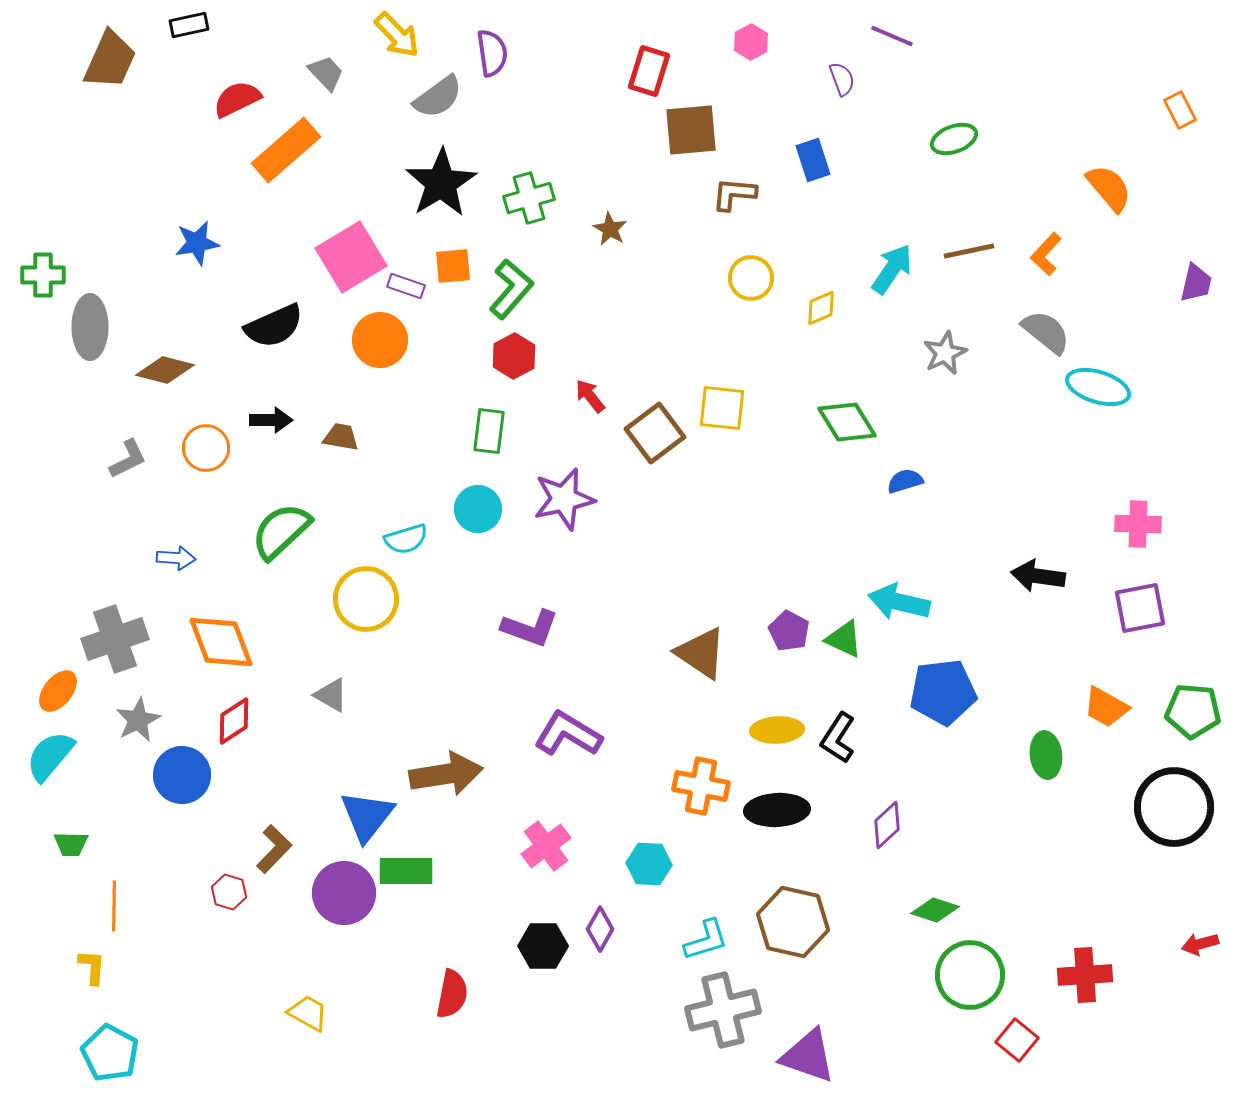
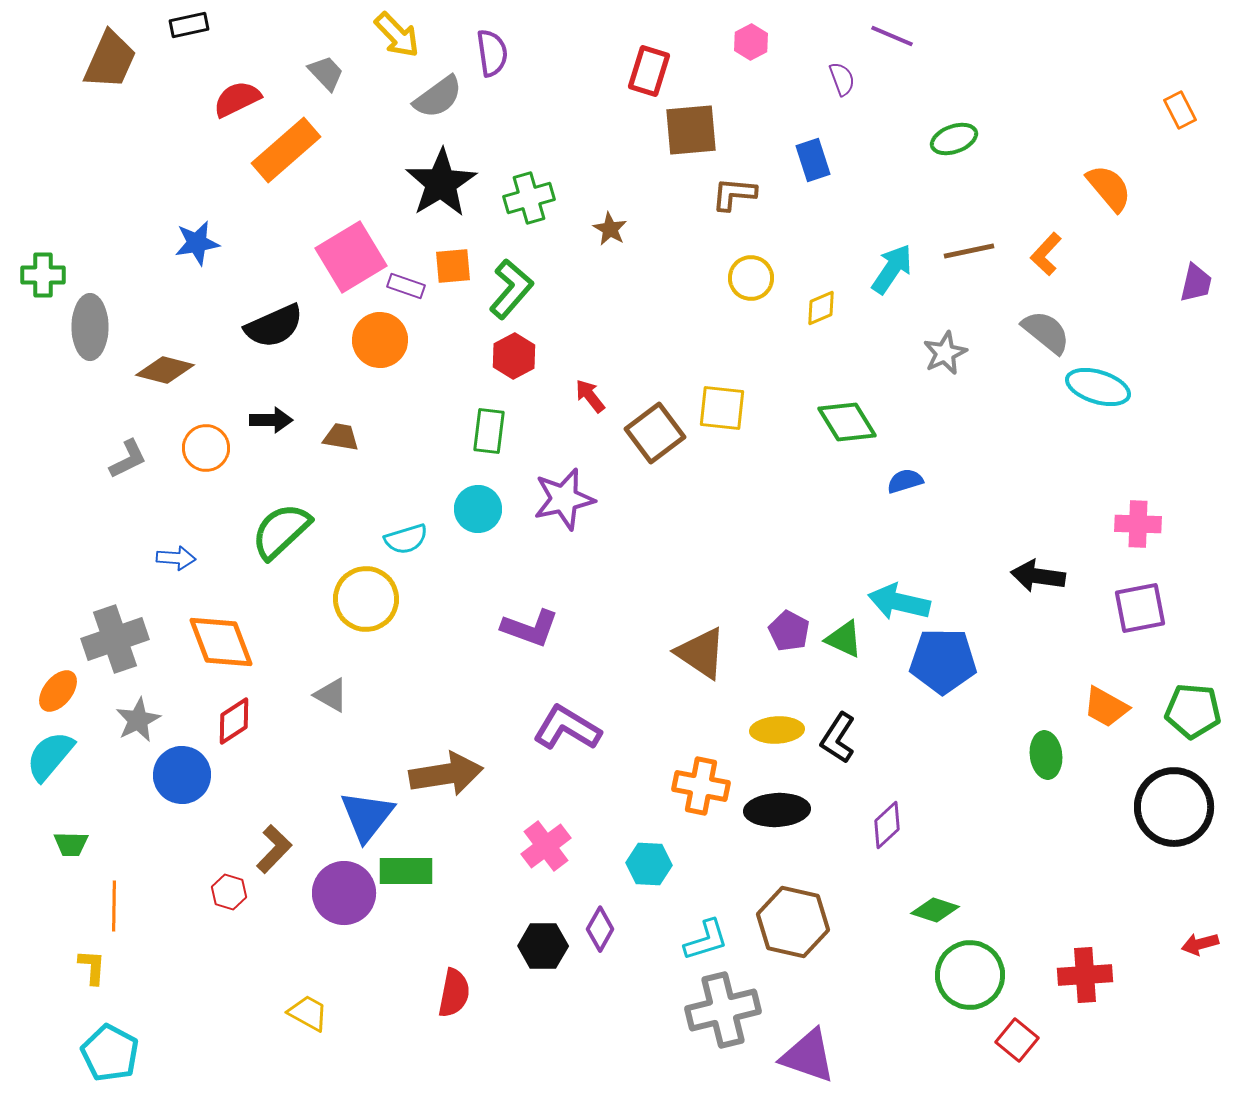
blue pentagon at (943, 692): moved 31 px up; rotated 8 degrees clockwise
purple L-shape at (568, 734): moved 1 px left, 6 px up
red semicircle at (452, 994): moved 2 px right, 1 px up
